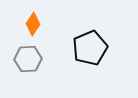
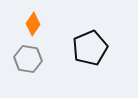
gray hexagon: rotated 12 degrees clockwise
